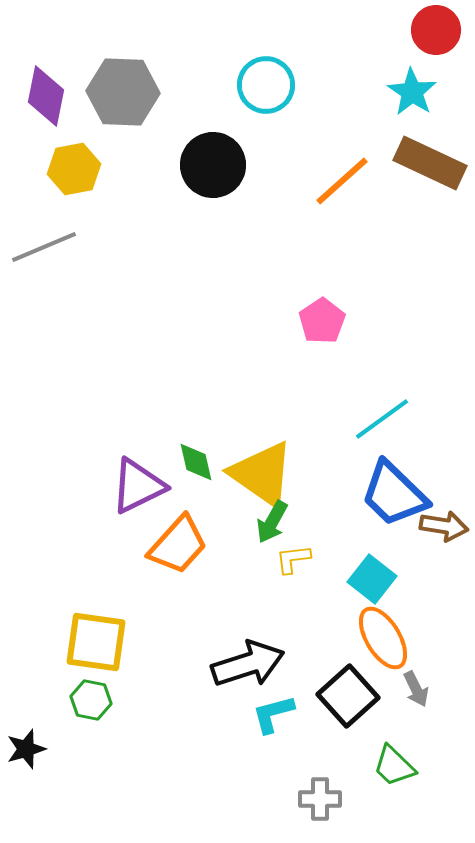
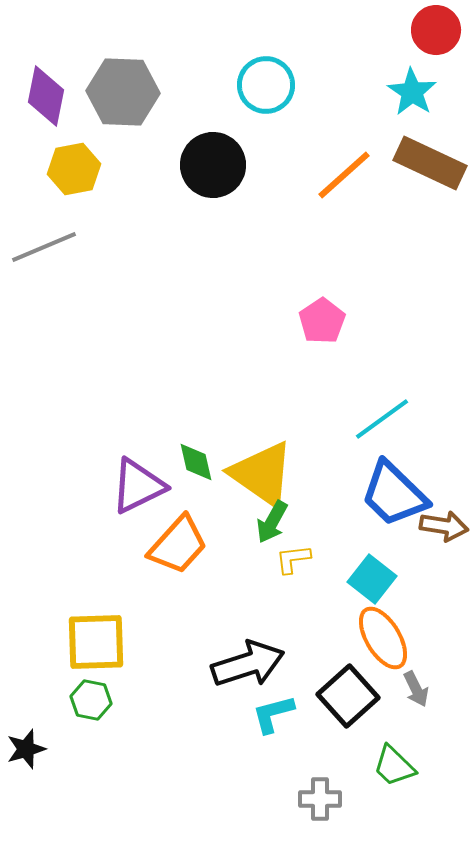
orange line: moved 2 px right, 6 px up
yellow square: rotated 10 degrees counterclockwise
